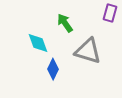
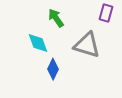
purple rectangle: moved 4 px left
green arrow: moved 9 px left, 5 px up
gray triangle: moved 1 px left, 6 px up
